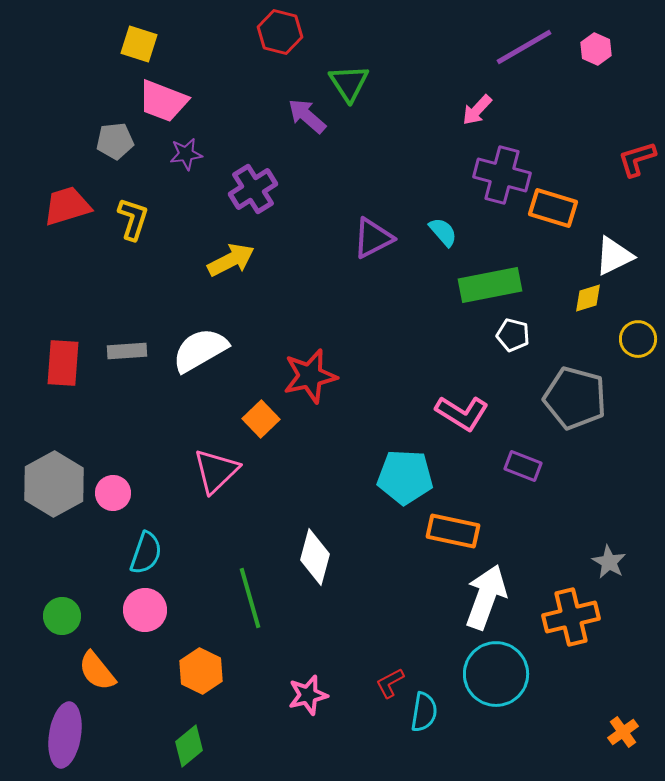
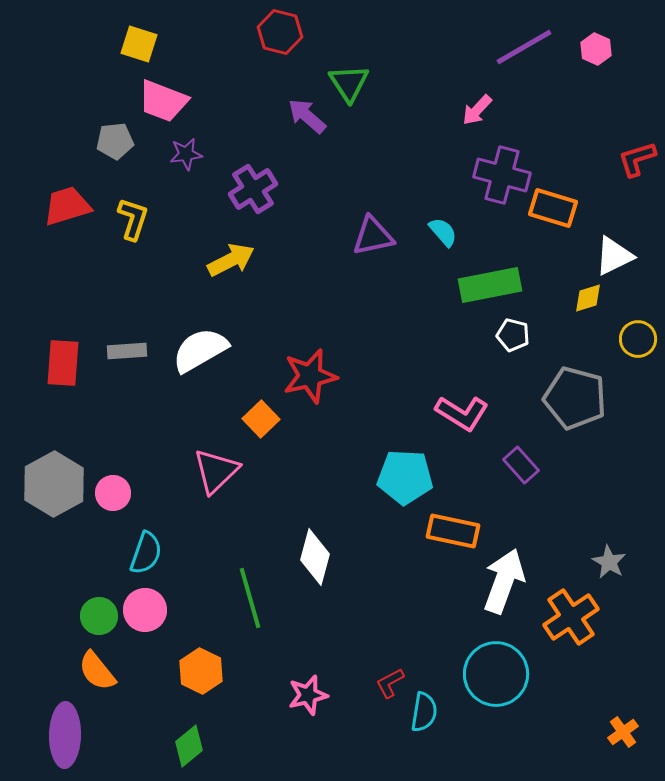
purple triangle at (373, 238): moved 2 px up; rotated 15 degrees clockwise
purple rectangle at (523, 466): moved 2 px left, 1 px up; rotated 27 degrees clockwise
white arrow at (486, 597): moved 18 px right, 16 px up
green circle at (62, 616): moved 37 px right
orange cross at (571, 617): rotated 20 degrees counterclockwise
purple ellipse at (65, 735): rotated 8 degrees counterclockwise
